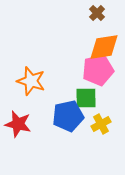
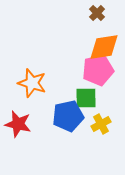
orange star: moved 1 px right, 2 px down
